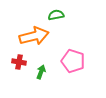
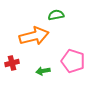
red cross: moved 7 px left, 1 px down; rotated 24 degrees counterclockwise
green arrow: moved 2 px right, 1 px up; rotated 120 degrees counterclockwise
